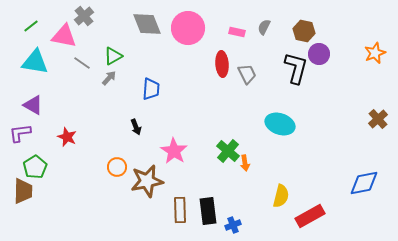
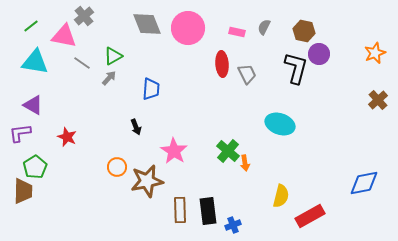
brown cross: moved 19 px up
